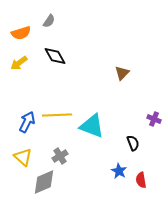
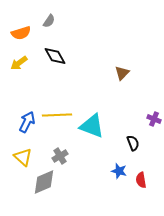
blue star: rotated 14 degrees counterclockwise
